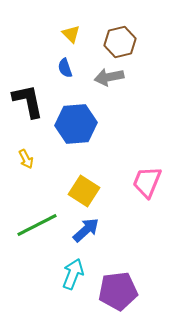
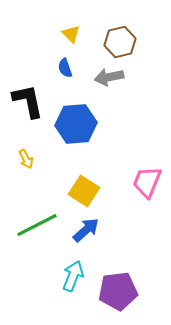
cyan arrow: moved 2 px down
